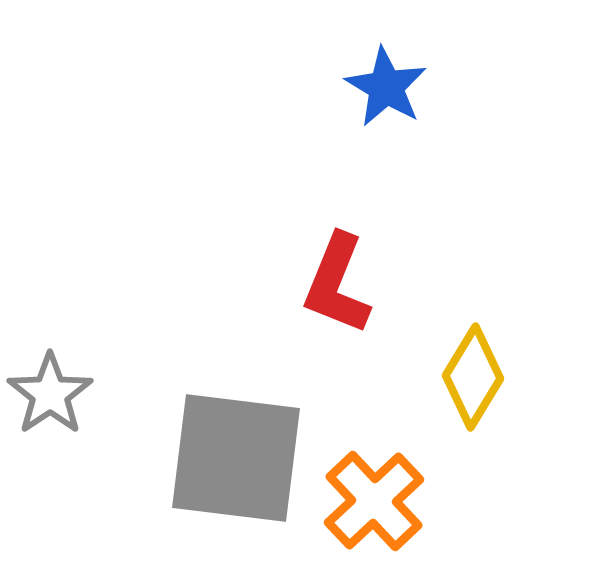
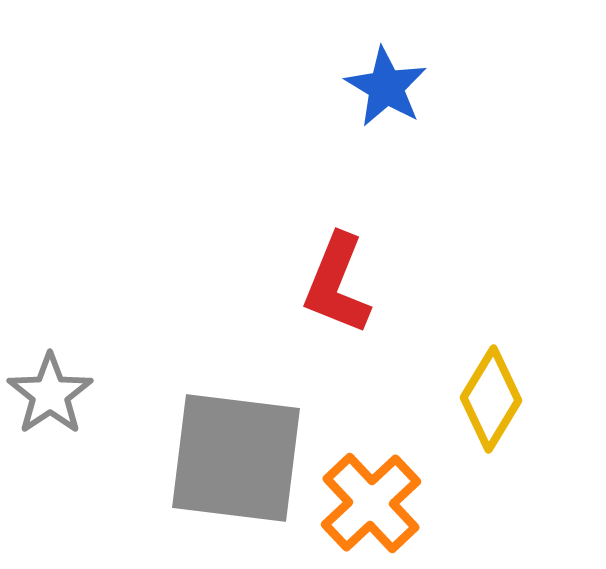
yellow diamond: moved 18 px right, 22 px down
orange cross: moved 3 px left, 2 px down
